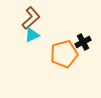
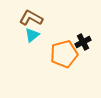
brown L-shape: rotated 110 degrees counterclockwise
cyan triangle: rotated 14 degrees counterclockwise
